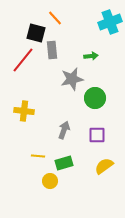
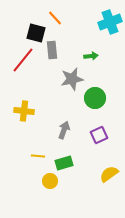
purple square: moved 2 px right; rotated 24 degrees counterclockwise
yellow semicircle: moved 5 px right, 8 px down
